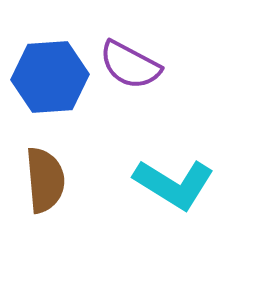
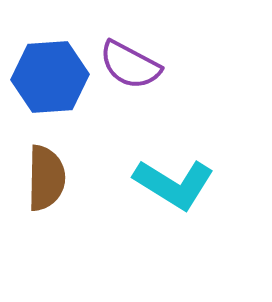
brown semicircle: moved 1 px right, 2 px up; rotated 6 degrees clockwise
